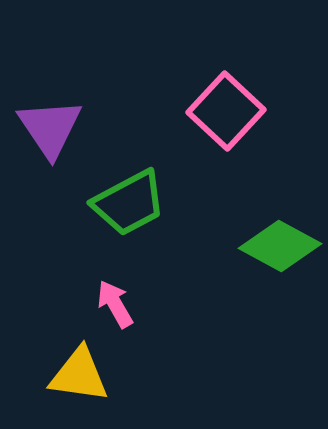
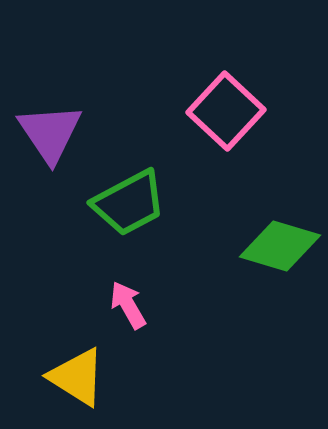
purple triangle: moved 5 px down
green diamond: rotated 12 degrees counterclockwise
pink arrow: moved 13 px right, 1 px down
yellow triangle: moved 2 px left, 2 px down; rotated 24 degrees clockwise
